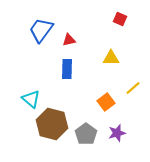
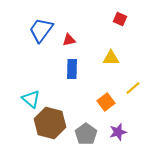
blue rectangle: moved 5 px right
brown hexagon: moved 2 px left, 1 px up
purple star: moved 1 px right, 1 px up
